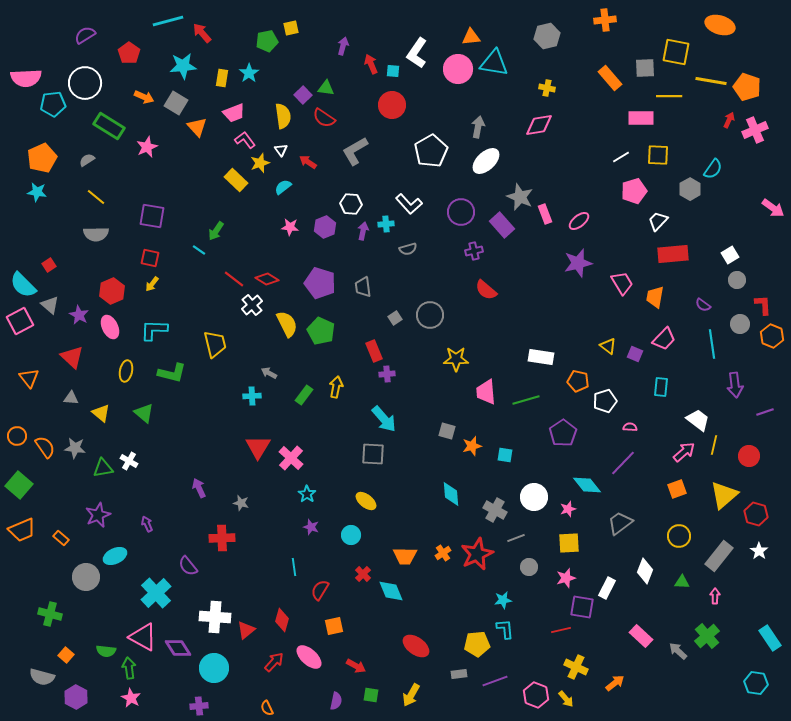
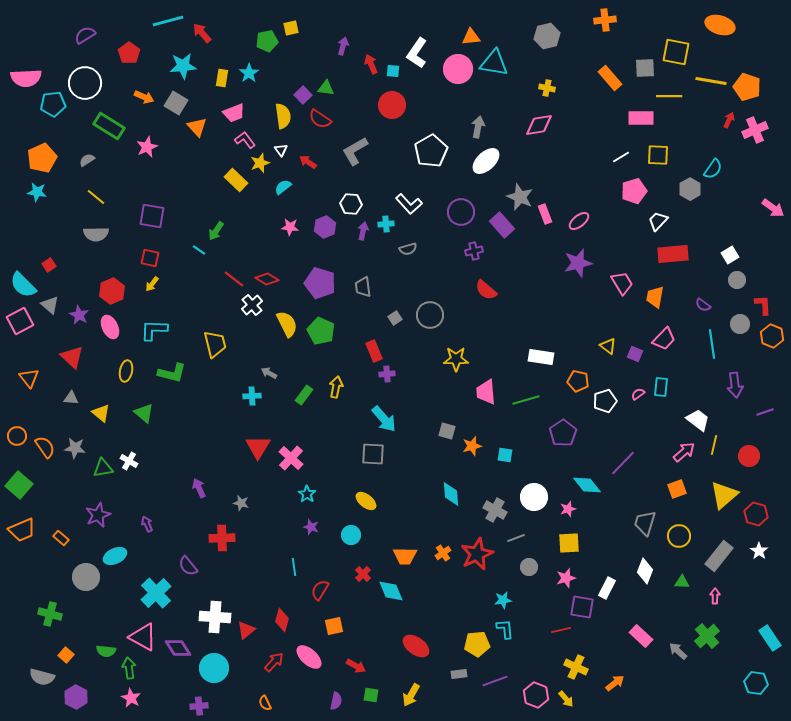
red semicircle at (324, 118): moved 4 px left, 1 px down
pink semicircle at (630, 427): moved 8 px right, 33 px up; rotated 40 degrees counterclockwise
gray trapezoid at (620, 523): moved 25 px right; rotated 36 degrees counterclockwise
orange semicircle at (267, 708): moved 2 px left, 5 px up
